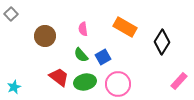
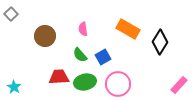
orange rectangle: moved 3 px right, 2 px down
black diamond: moved 2 px left
green semicircle: moved 1 px left
red trapezoid: rotated 40 degrees counterclockwise
pink rectangle: moved 4 px down
cyan star: rotated 16 degrees counterclockwise
